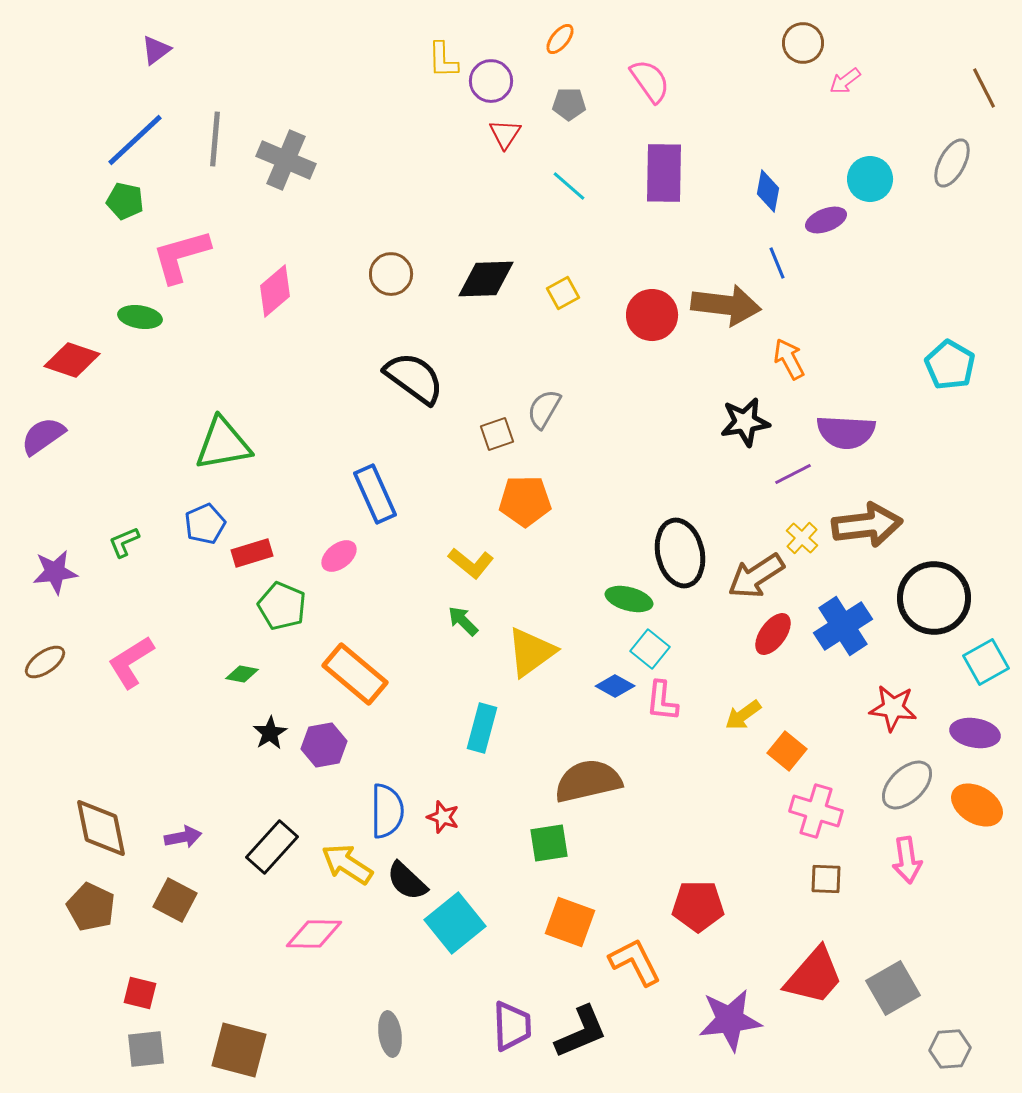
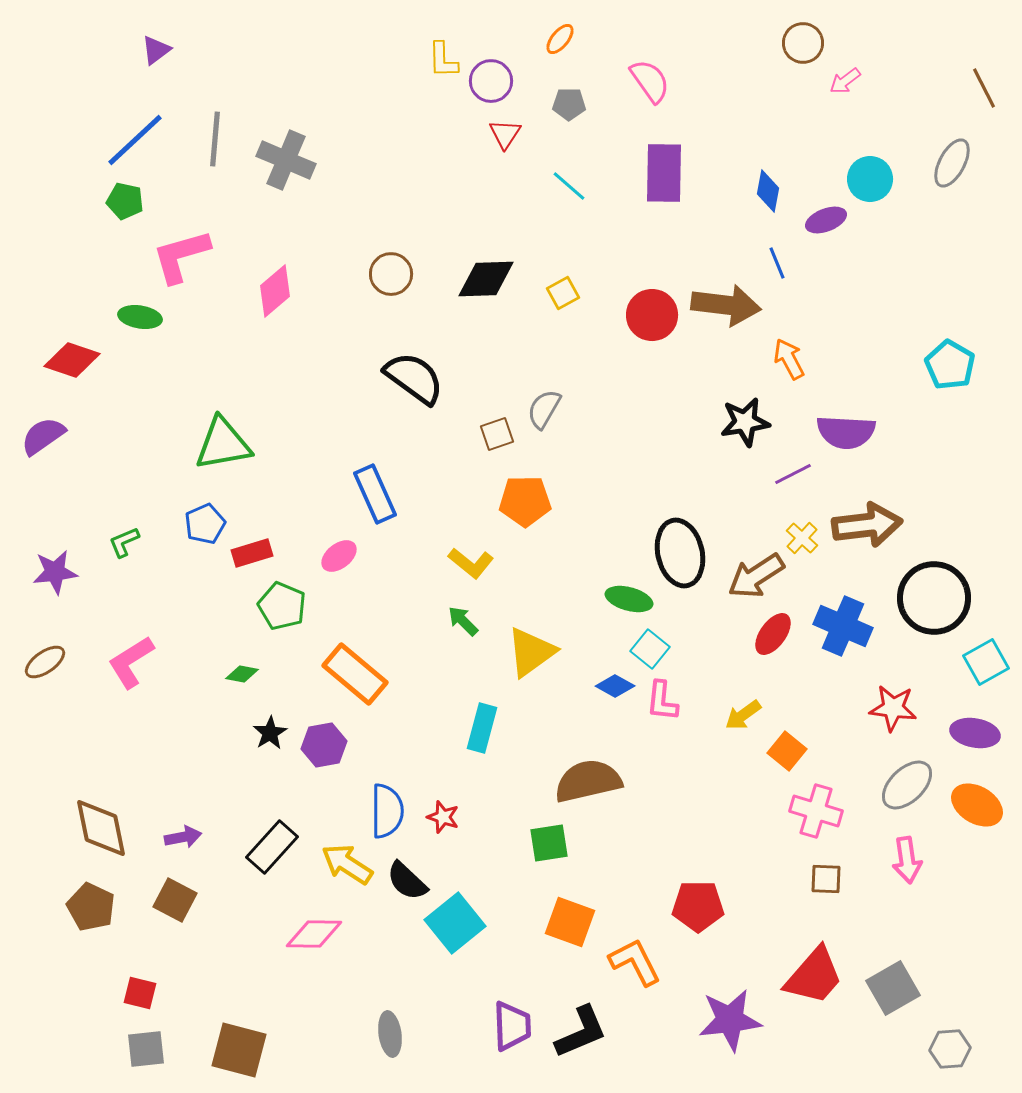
blue cross at (843, 626): rotated 34 degrees counterclockwise
